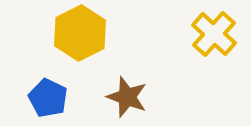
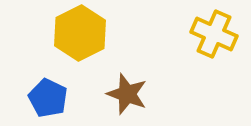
yellow cross: rotated 18 degrees counterclockwise
brown star: moved 3 px up
